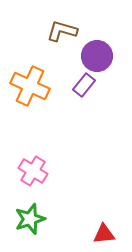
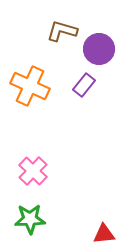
purple circle: moved 2 px right, 7 px up
pink cross: rotated 12 degrees clockwise
green star: rotated 16 degrees clockwise
